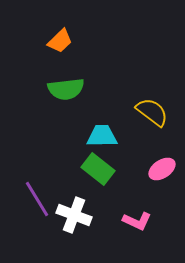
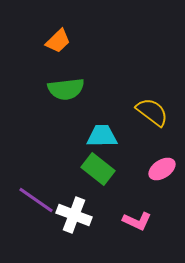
orange trapezoid: moved 2 px left
purple line: moved 1 px left, 1 px down; rotated 24 degrees counterclockwise
